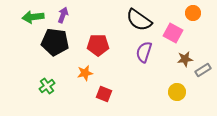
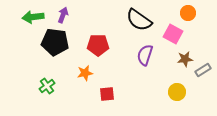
orange circle: moved 5 px left
pink square: moved 1 px down
purple semicircle: moved 1 px right, 3 px down
red square: moved 3 px right; rotated 28 degrees counterclockwise
